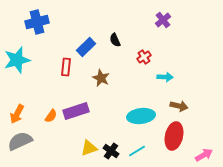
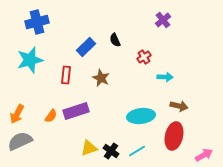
cyan star: moved 13 px right
red rectangle: moved 8 px down
